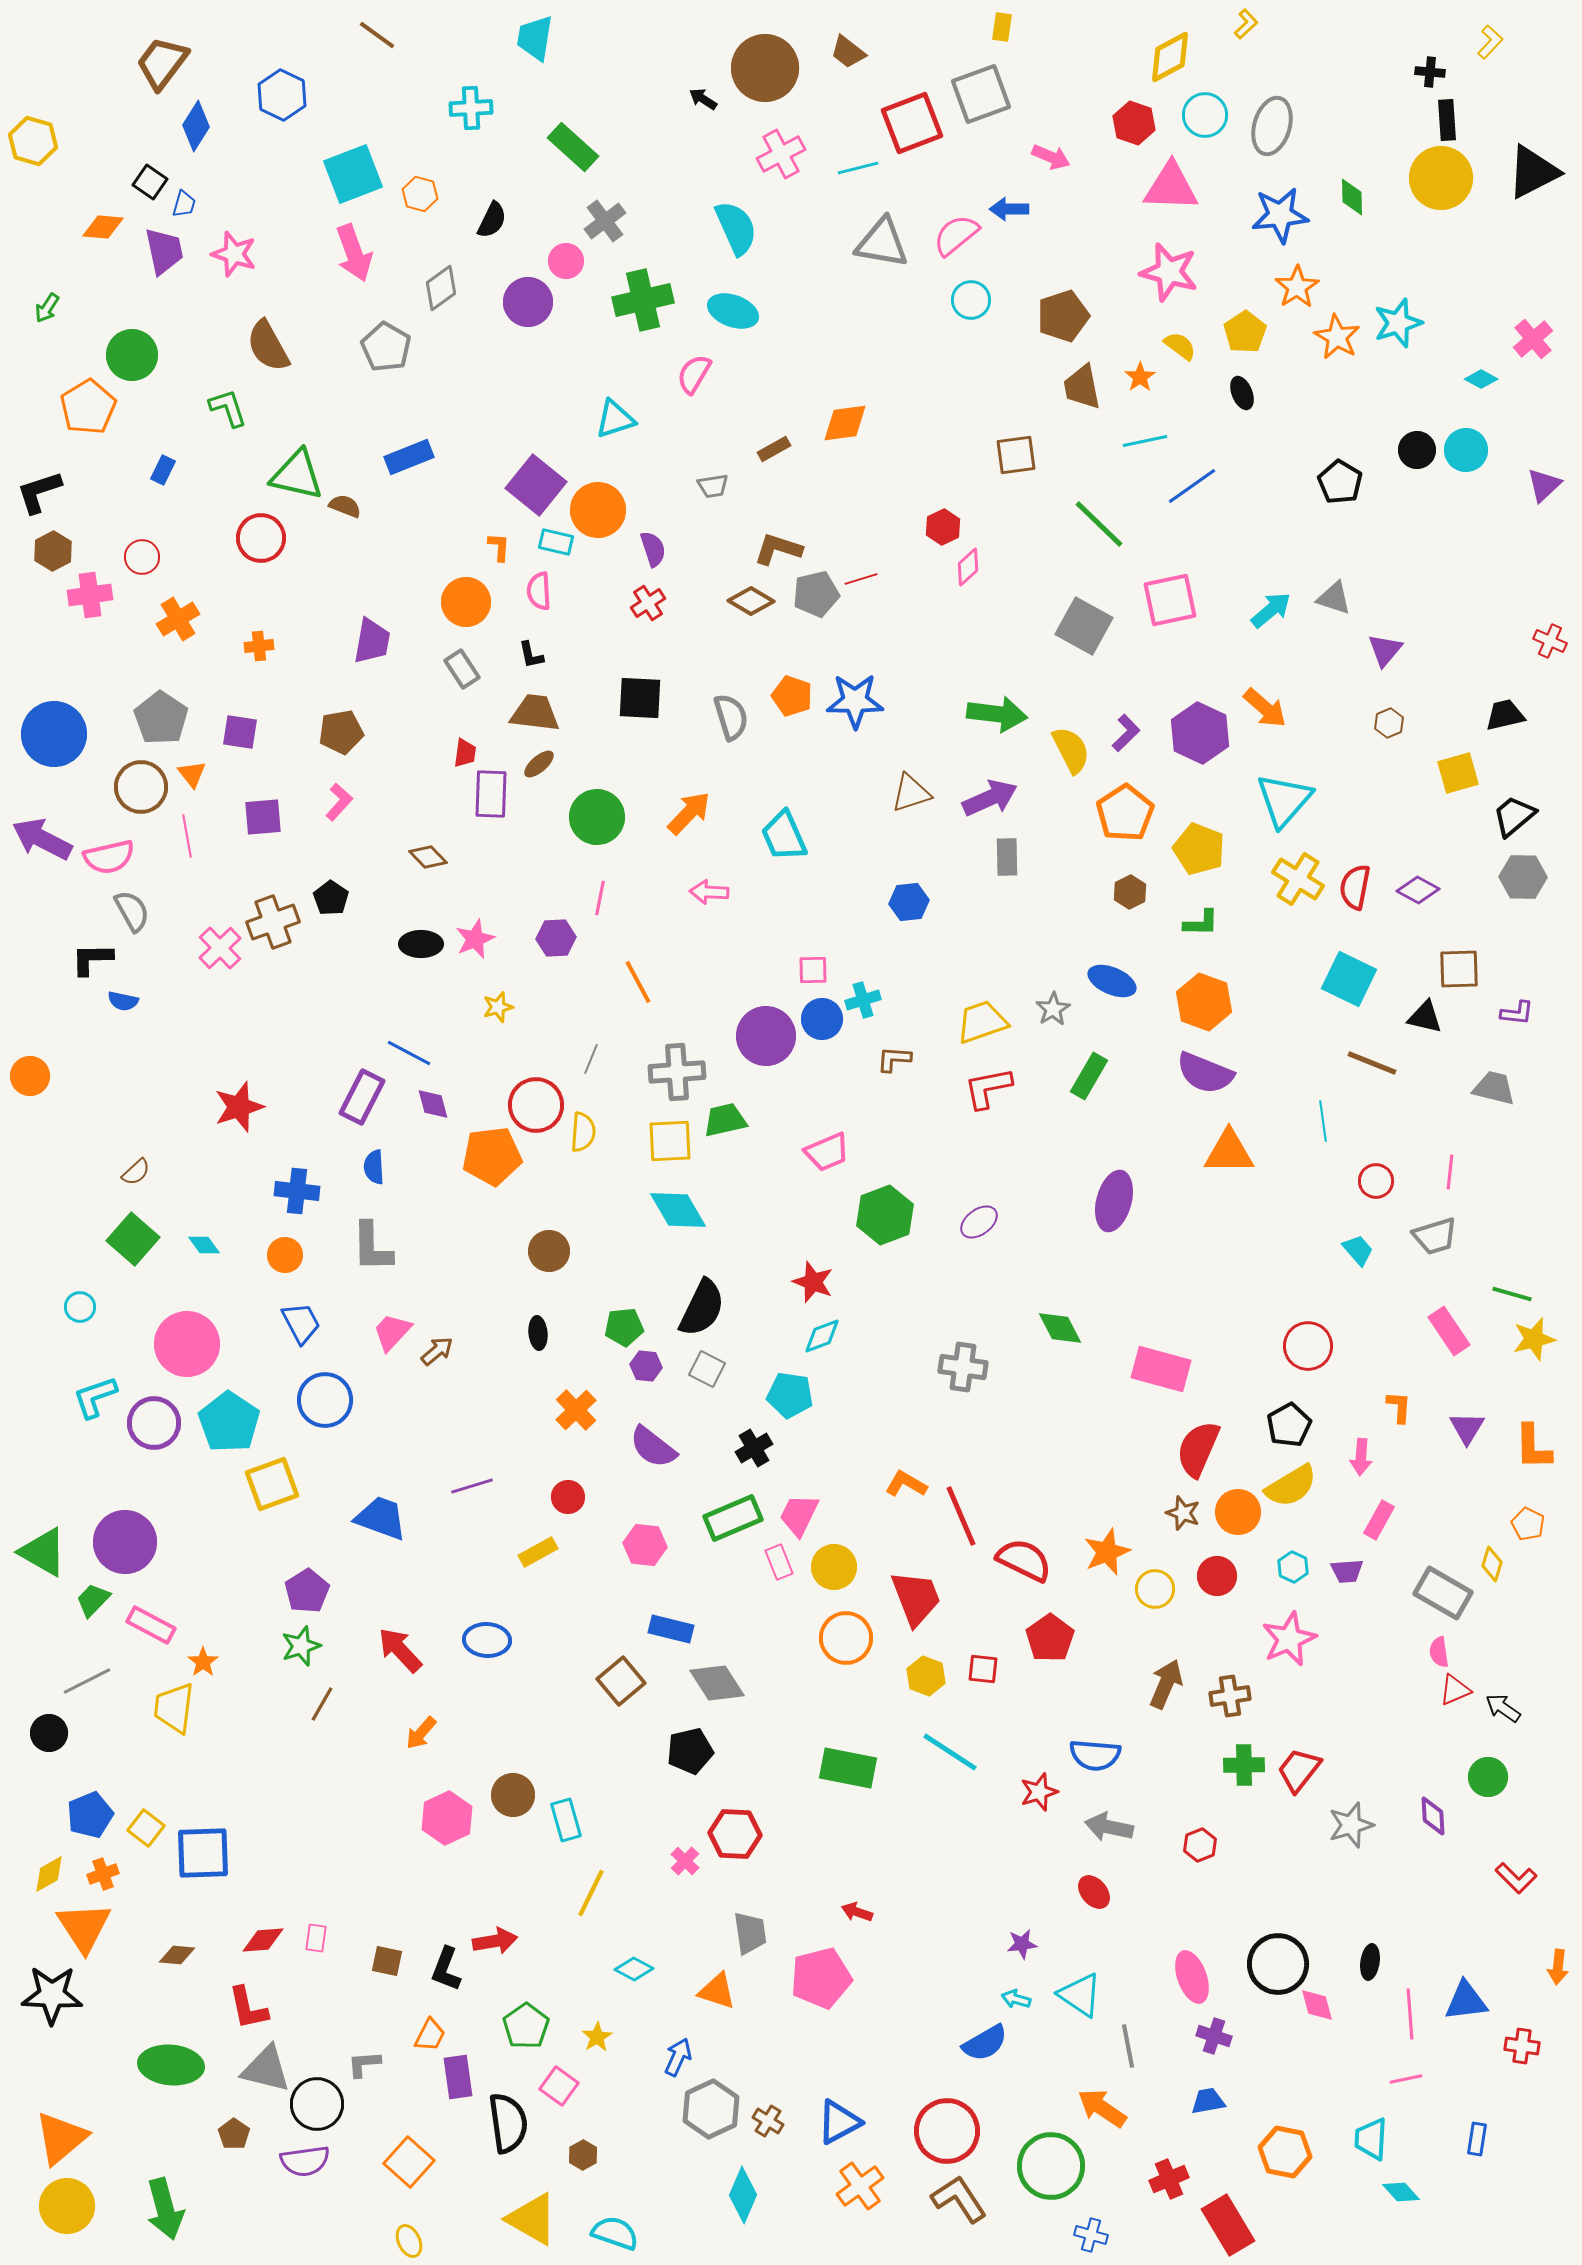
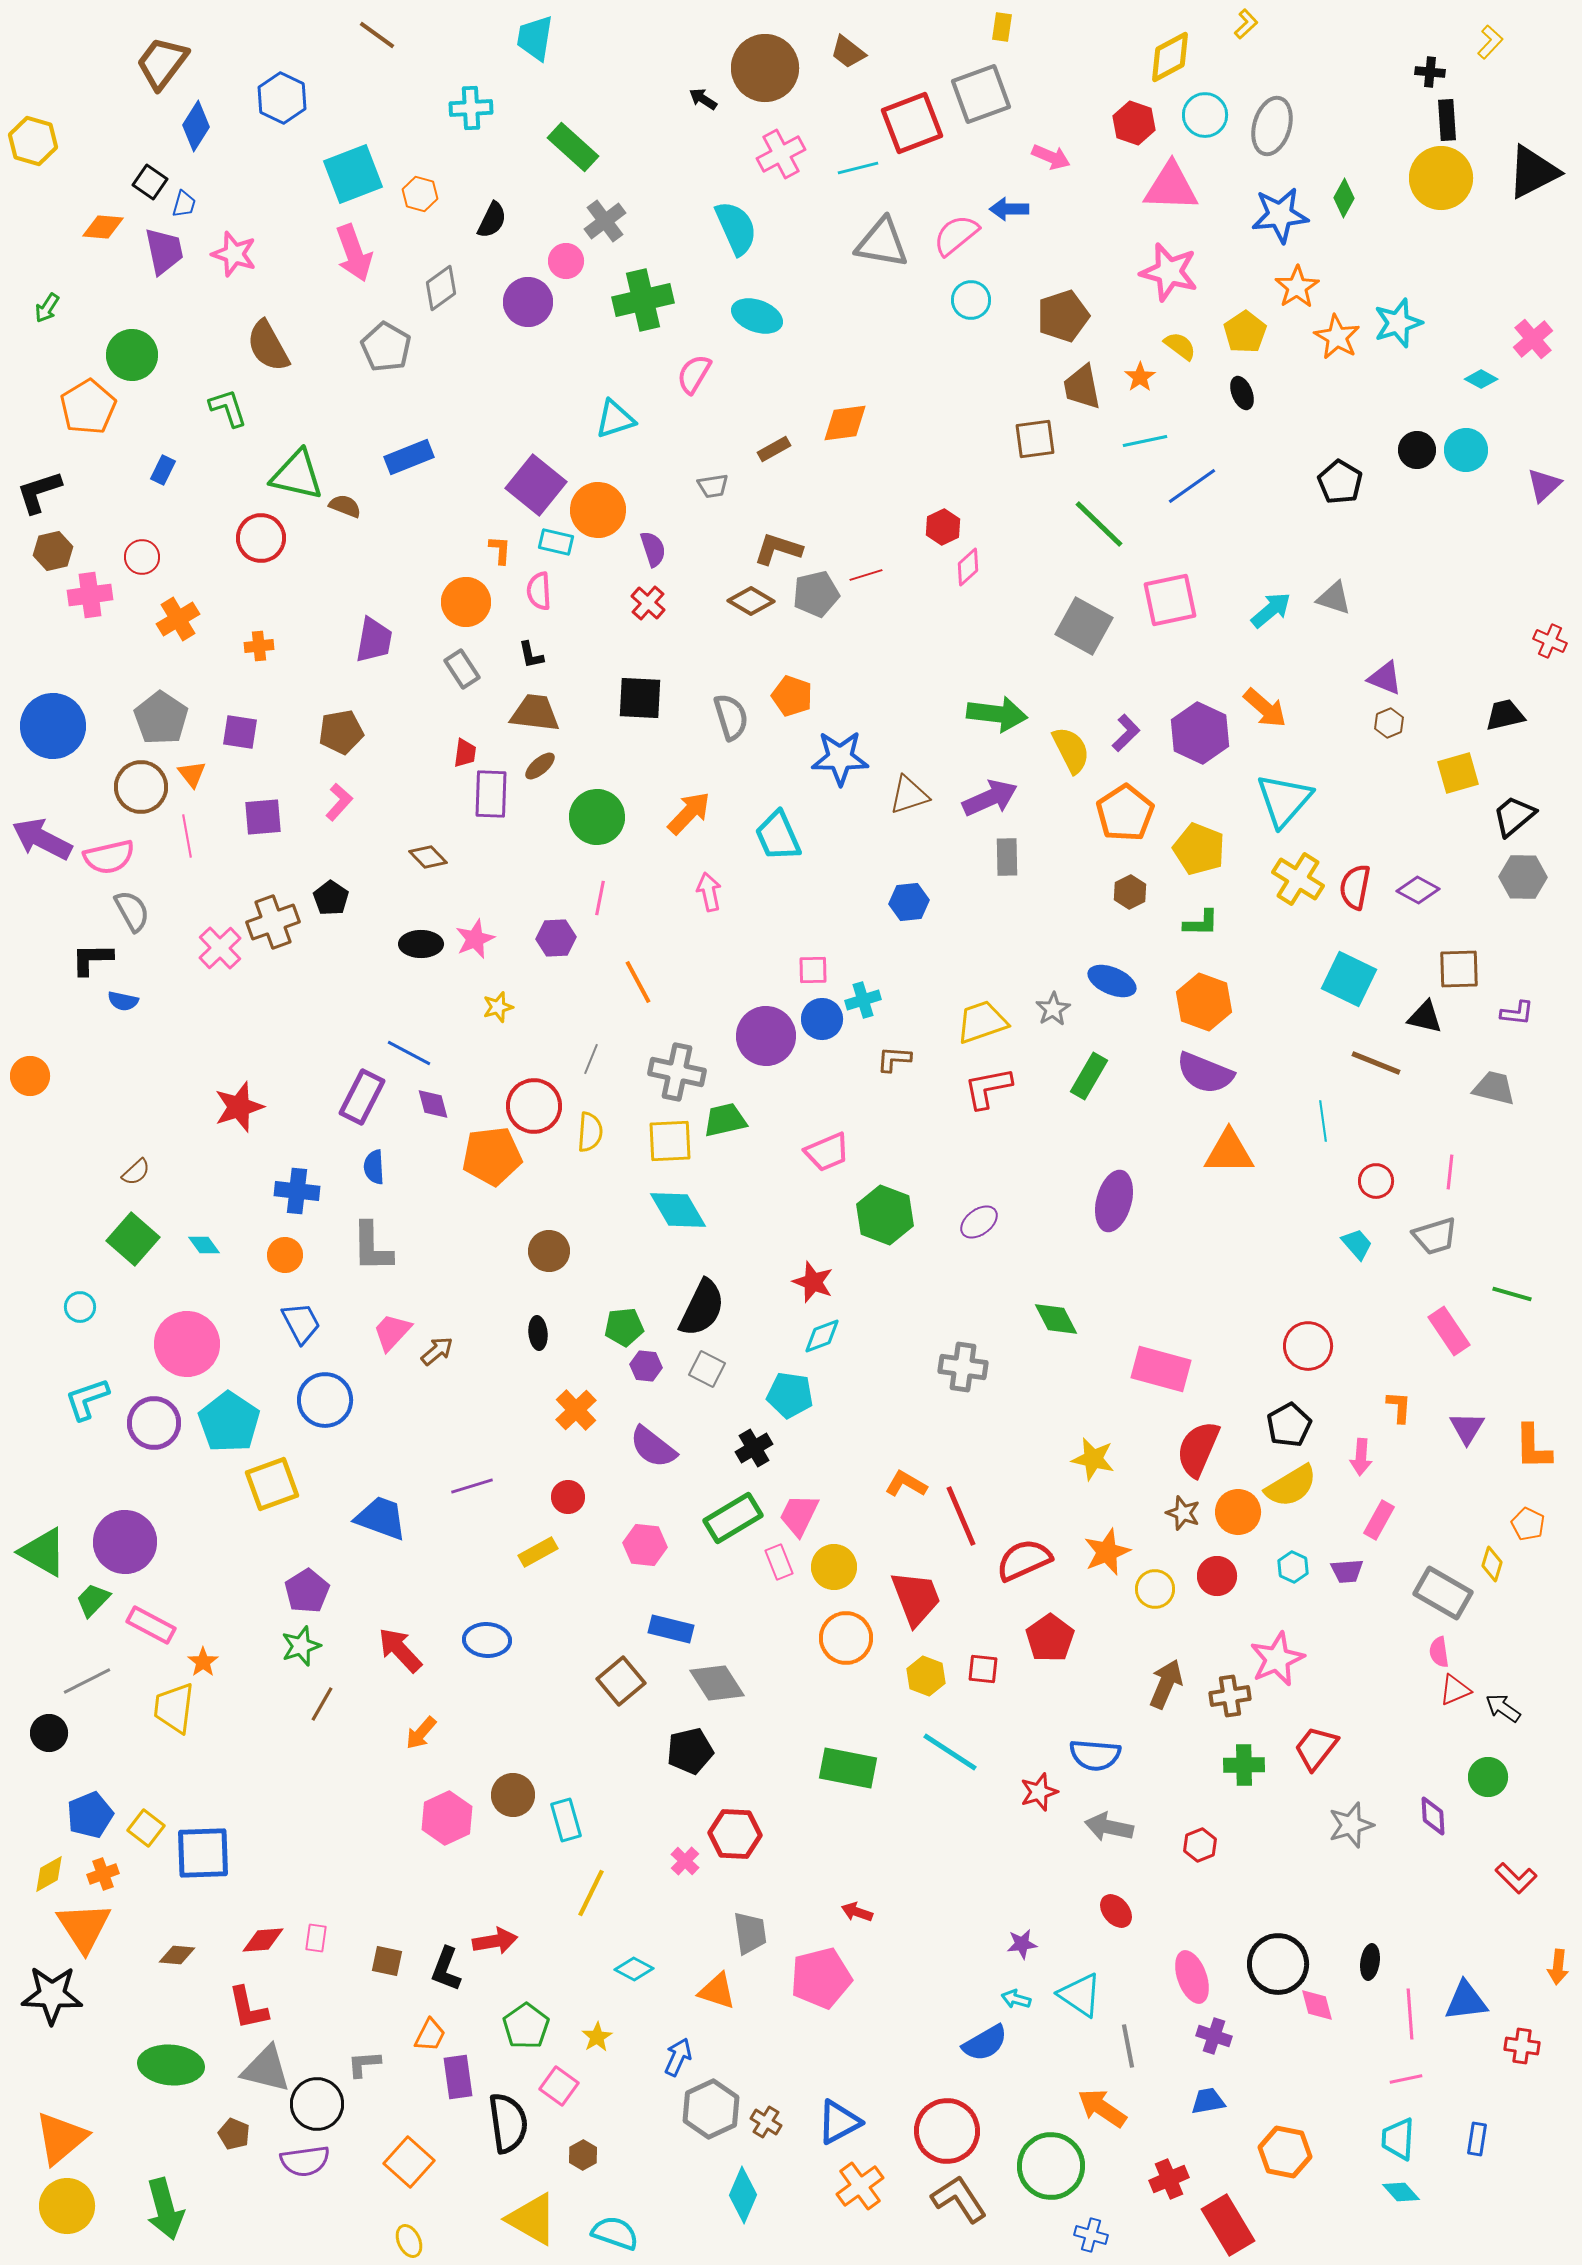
blue hexagon at (282, 95): moved 3 px down
green diamond at (1352, 197): moved 8 px left, 1 px down; rotated 30 degrees clockwise
cyan ellipse at (733, 311): moved 24 px right, 5 px down
brown square at (1016, 455): moved 19 px right, 16 px up
orange L-shape at (499, 547): moved 1 px right, 3 px down
brown hexagon at (53, 551): rotated 15 degrees clockwise
red line at (861, 579): moved 5 px right, 4 px up
red cross at (648, 603): rotated 16 degrees counterclockwise
purple trapezoid at (372, 641): moved 2 px right, 1 px up
purple triangle at (1385, 650): moved 28 px down; rotated 48 degrees counterclockwise
blue star at (855, 701): moved 15 px left, 57 px down
blue circle at (54, 734): moved 1 px left, 8 px up
brown ellipse at (539, 764): moved 1 px right, 2 px down
brown triangle at (911, 793): moved 2 px left, 2 px down
cyan trapezoid at (784, 836): moved 6 px left
pink arrow at (709, 892): rotated 75 degrees clockwise
brown line at (1372, 1063): moved 4 px right
gray cross at (677, 1072): rotated 16 degrees clockwise
red circle at (536, 1105): moved 2 px left, 1 px down
yellow semicircle at (583, 1132): moved 7 px right
green hexagon at (885, 1215): rotated 18 degrees counterclockwise
cyan trapezoid at (1358, 1250): moved 1 px left, 6 px up
green diamond at (1060, 1328): moved 4 px left, 9 px up
yellow star at (1534, 1339): moved 441 px left, 120 px down; rotated 27 degrees clockwise
cyan L-shape at (95, 1397): moved 8 px left, 2 px down
green rectangle at (733, 1518): rotated 8 degrees counterclockwise
red semicircle at (1024, 1560): rotated 50 degrees counterclockwise
pink star at (1289, 1639): moved 12 px left, 20 px down
red trapezoid at (1299, 1770): moved 17 px right, 22 px up
red ellipse at (1094, 1892): moved 22 px right, 19 px down
brown cross at (768, 2121): moved 2 px left, 1 px down
brown pentagon at (234, 2134): rotated 12 degrees counterclockwise
cyan trapezoid at (1371, 2139): moved 27 px right
